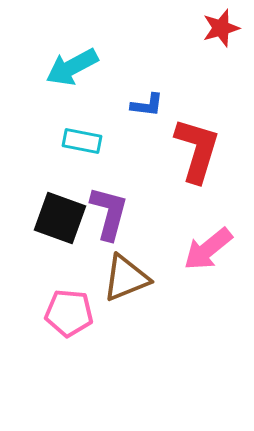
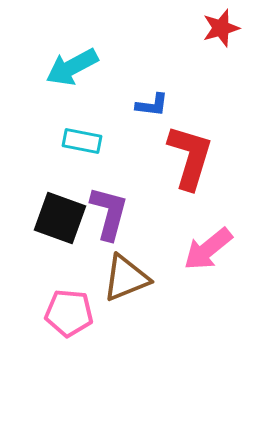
blue L-shape: moved 5 px right
red L-shape: moved 7 px left, 7 px down
